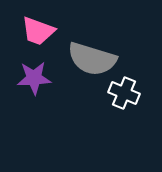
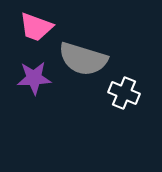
pink trapezoid: moved 2 px left, 4 px up
gray semicircle: moved 9 px left
